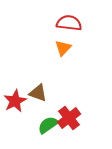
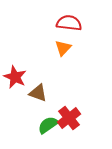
red star: moved 24 px up; rotated 20 degrees counterclockwise
